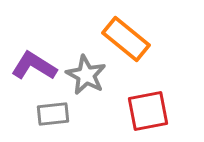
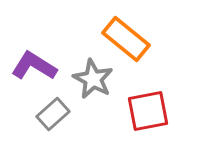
gray star: moved 7 px right, 4 px down
gray rectangle: rotated 36 degrees counterclockwise
